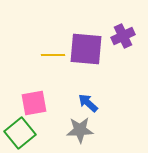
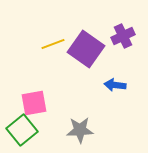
purple square: rotated 30 degrees clockwise
yellow line: moved 11 px up; rotated 20 degrees counterclockwise
blue arrow: moved 27 px right, 18 px up; rotated 35 degrees counterclockwise
green square: moved 2 px right, 3 px up
